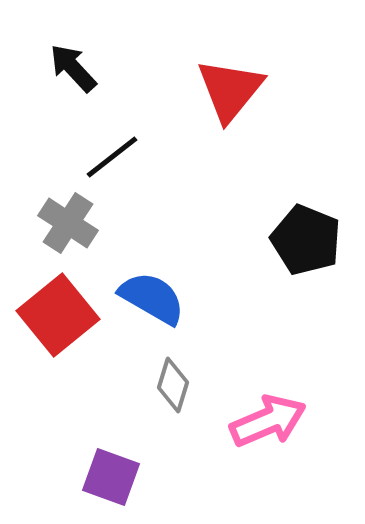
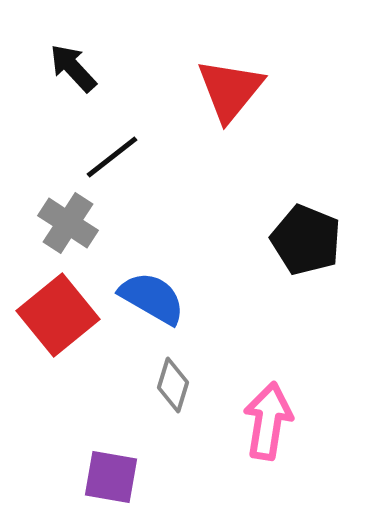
pink arrow: rotated 58 degrees counterclockwise
purple square: rotated 10 degrees counterclockwise
